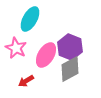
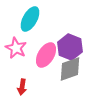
gray diamond: rotated 8 degrees clockwise
red arrow: moved 4 px left, 6 px down; rotated 49 degrees counterclockwise
